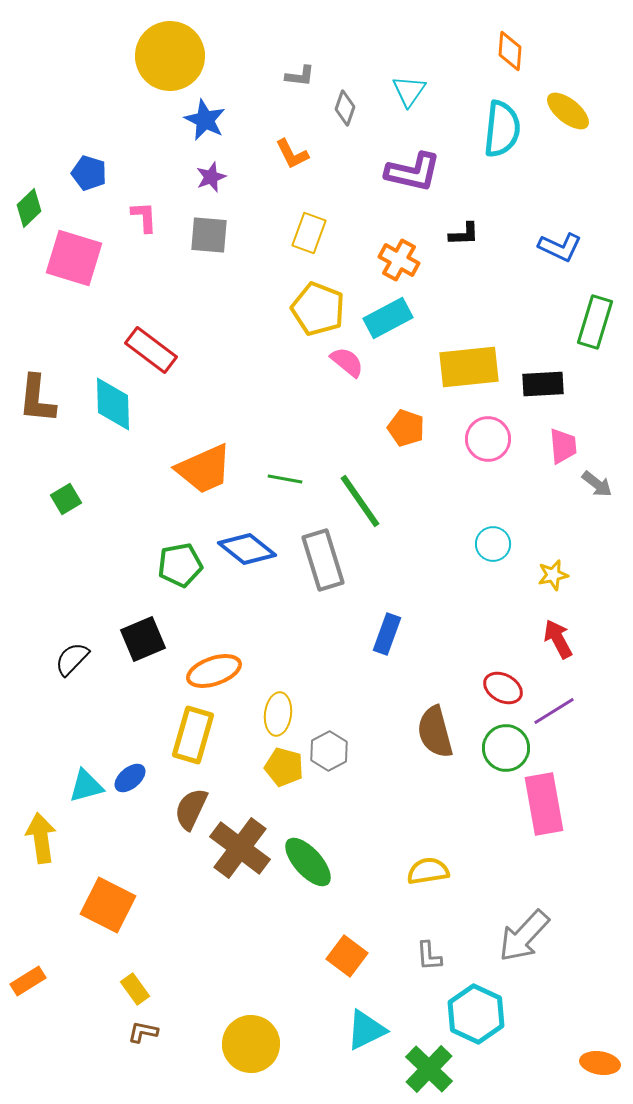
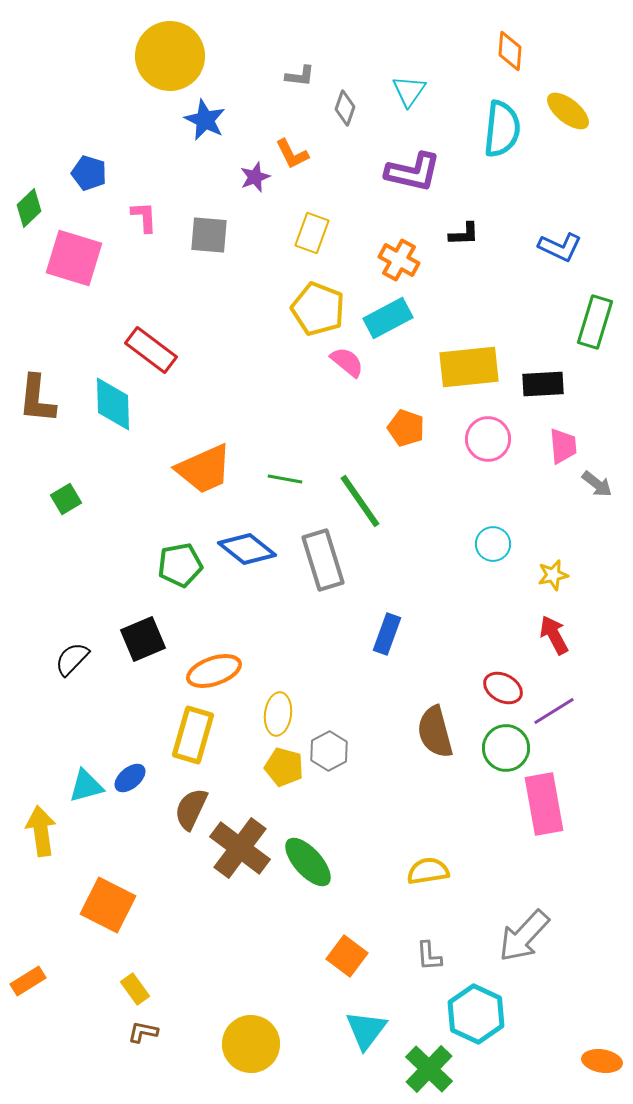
purple star at (211, 177): moved 44 px right
yellow rectangle at (309, 233): moved 3 px right
red arrow at (558, 639): moved 4 px left, 4 px up
yellow arrow at (41, 838): moved 7 px up
cyan triangle at (366, 1030): rotated 27 degrees counterclockwise
orange ellipse at (600, 1063): moved 2 px right, 2 px up
